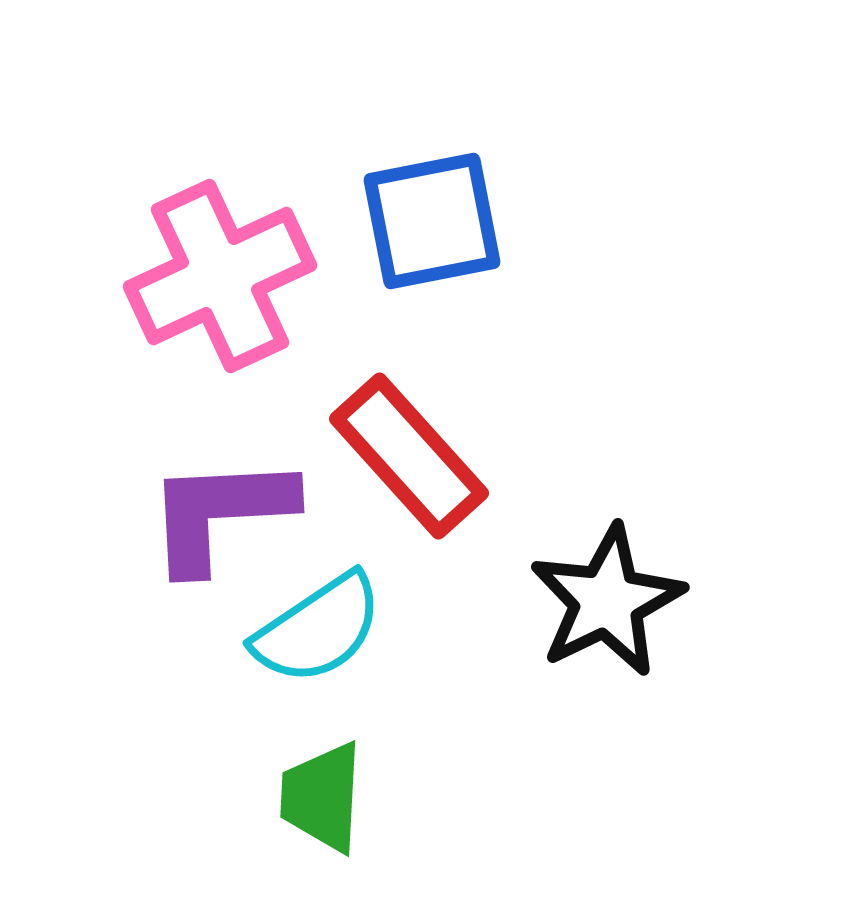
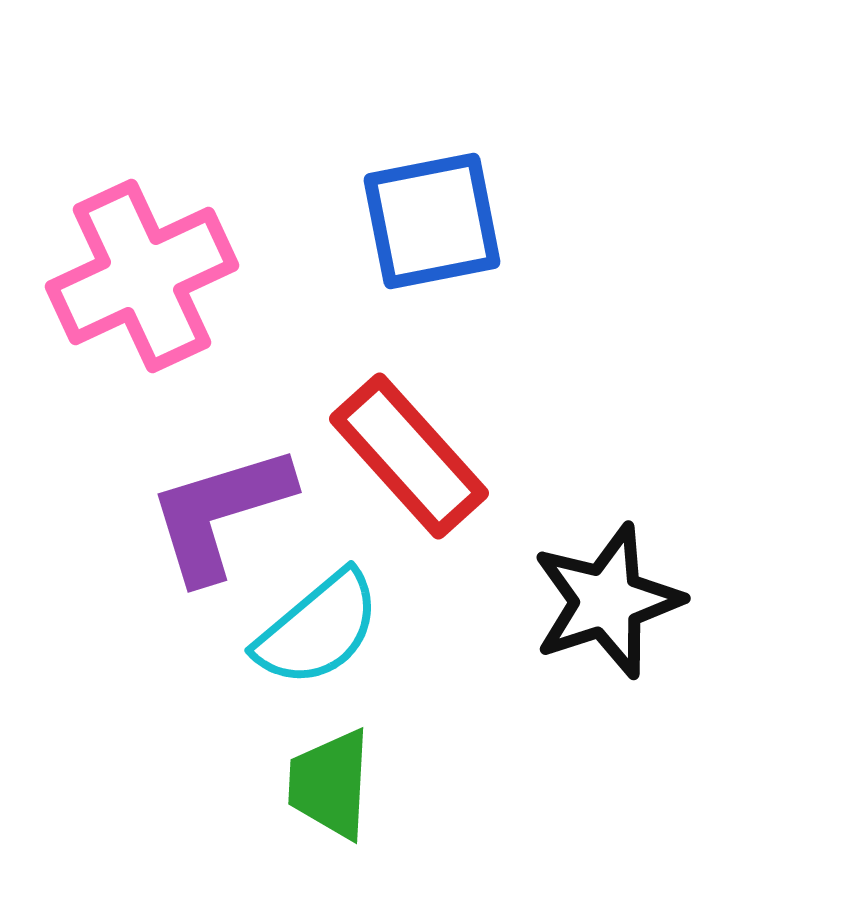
pink cross: moved 78 px left
purple L-shape: rotated 14 degrees counterclockwise
black star: rotated 8 degrees clockwise
cyan semicircle: rotated 6 degrees counterclockwise
green trapezoid: moved 8 px right, 13 px up
